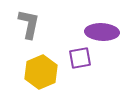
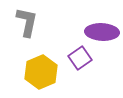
gray L-shape: moved 2 px left, 2 px up
purple square: rotated 25 degrees counterclockwise
